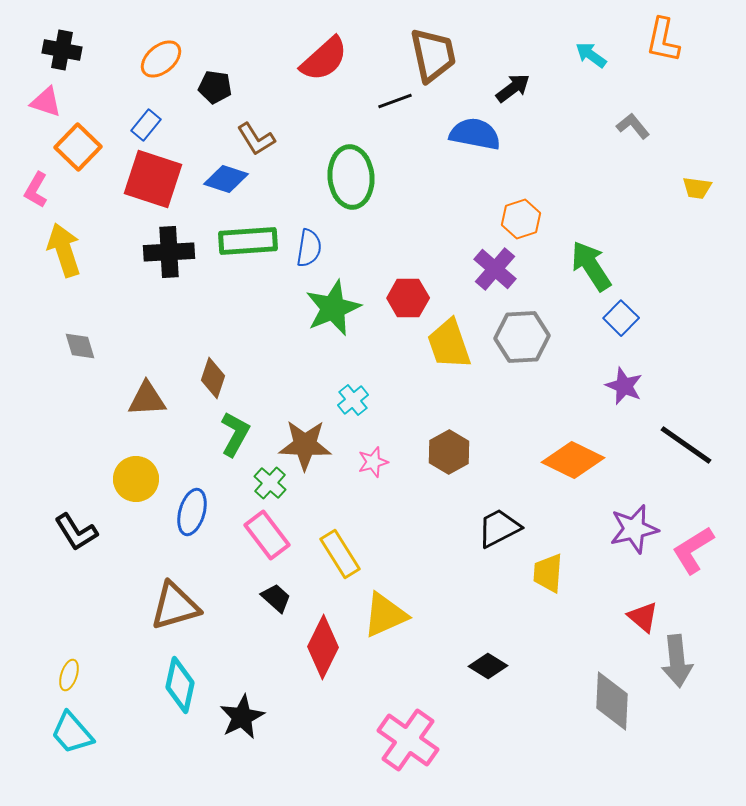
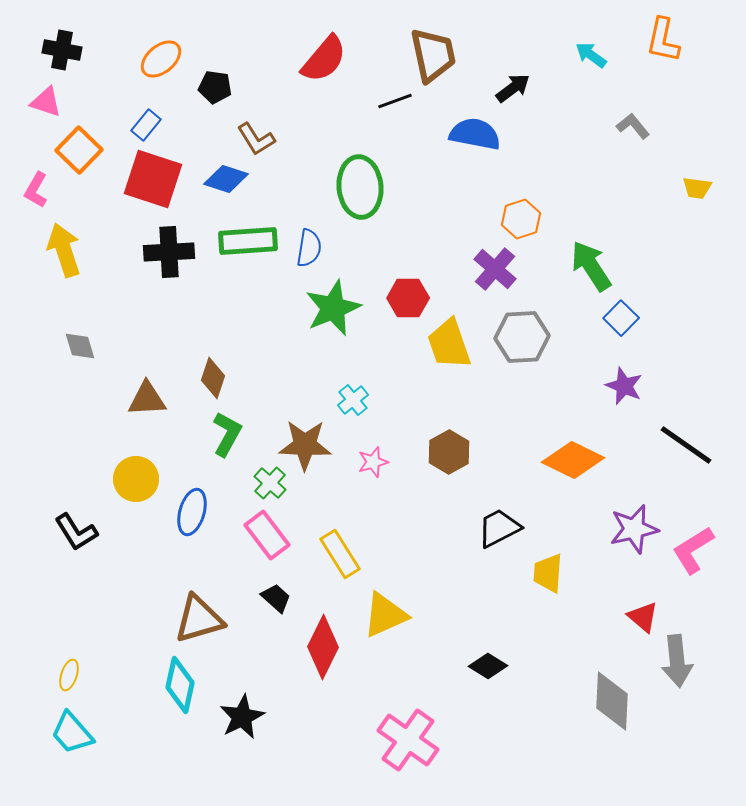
red semicircle at (324, 59): rotated 8 degrees counterclockwise
orange square at (78, 147): moved 1 px right, 3 px down
green ellipse at (351, 177): moved 9 px right, 10 px down
green L-shape at (235, 434): moved 8 px left
brown triangle at (175, 606): moved 24 px right, 13 px down
